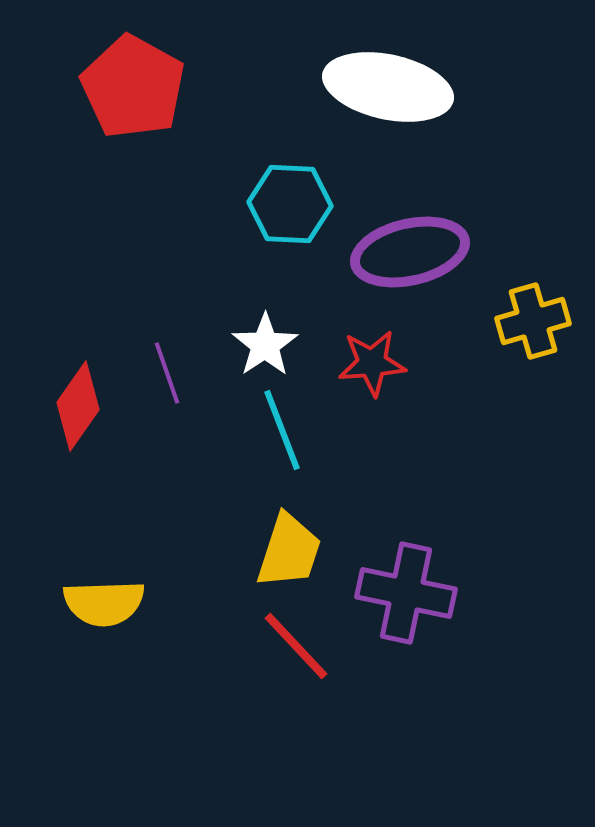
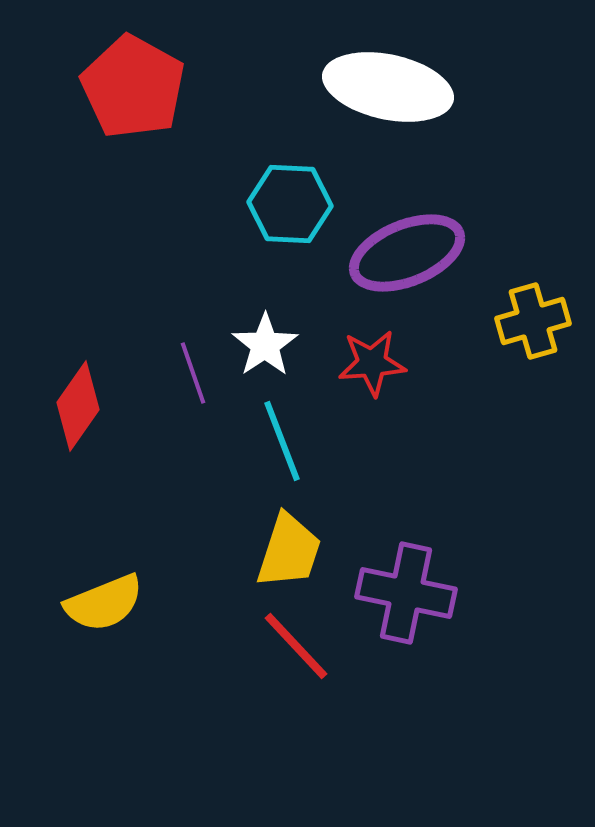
purple ellipse: moved 3 px left, 1 px down; rotated 9 degrees counterclockwise
purple line: moved 26 px right
cyan line: moved 11 px down
yellow semicircle: rotated 20 degrees counterclockwise
